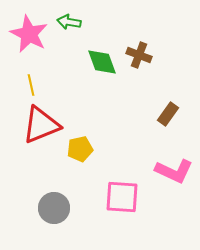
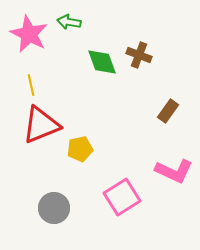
brown rectangle: moved 3 px up
pink square: rotated 36 degrees counterclockwise
